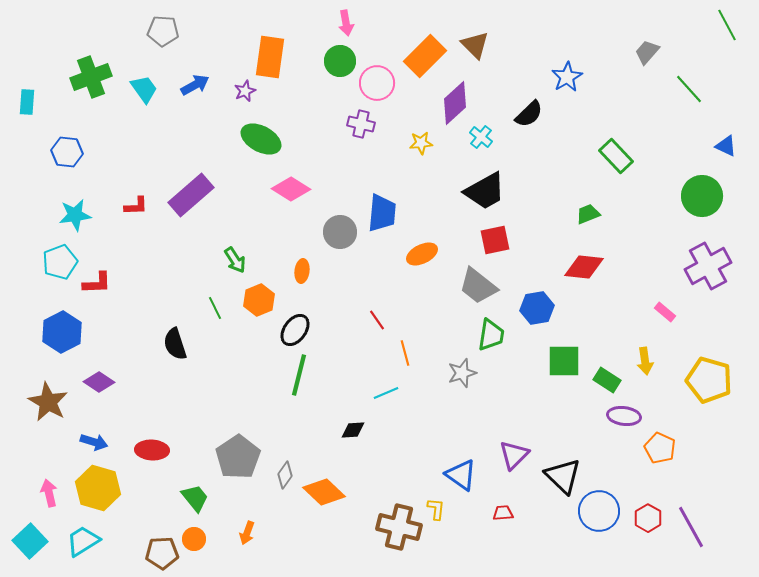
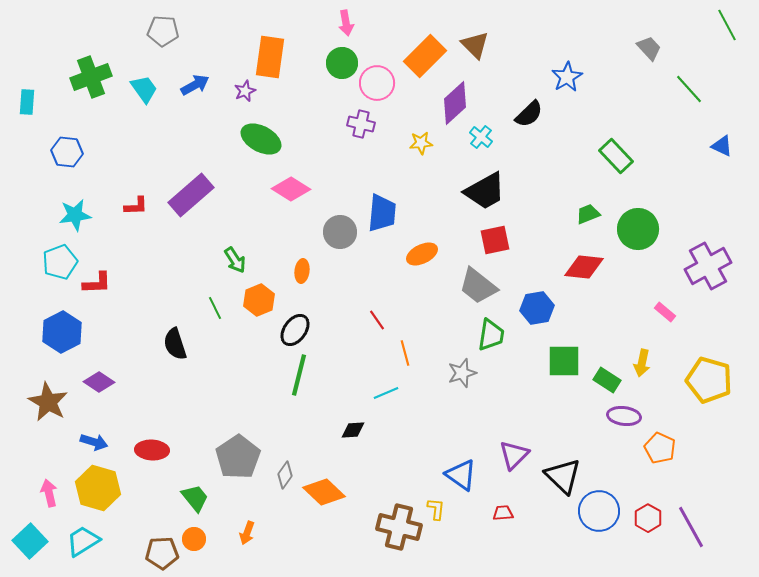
gray trapezoid at (647, 52): moved 2 px right, 4 px up; rotated 96 degrees clockwise
green circle at (340, 61): moved 2 px right, 2 px down
blue triangle at (726, 146): moved 4 px left
green circle at (702, 196): moved 64 px left, 33 px down
yellow arrow at (645, 361): moved 3 px left, 2 px down; rotated 20 degrees clockwise
